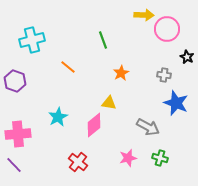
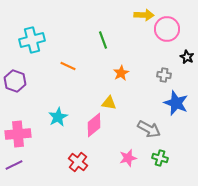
orange line: moved 1 px up; rotated 14 degrees counterclockwise
gray arrow: moved 1 px right, 2 px down
purple line: rotated 72 degrees counterclockwise
